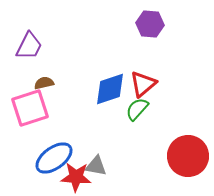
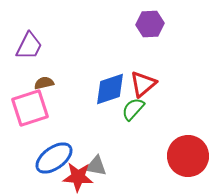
purple hexagon: rotated 8 degrees counterclockwise
green semicircle: moved 4 px left
red star: moved 2 px right
